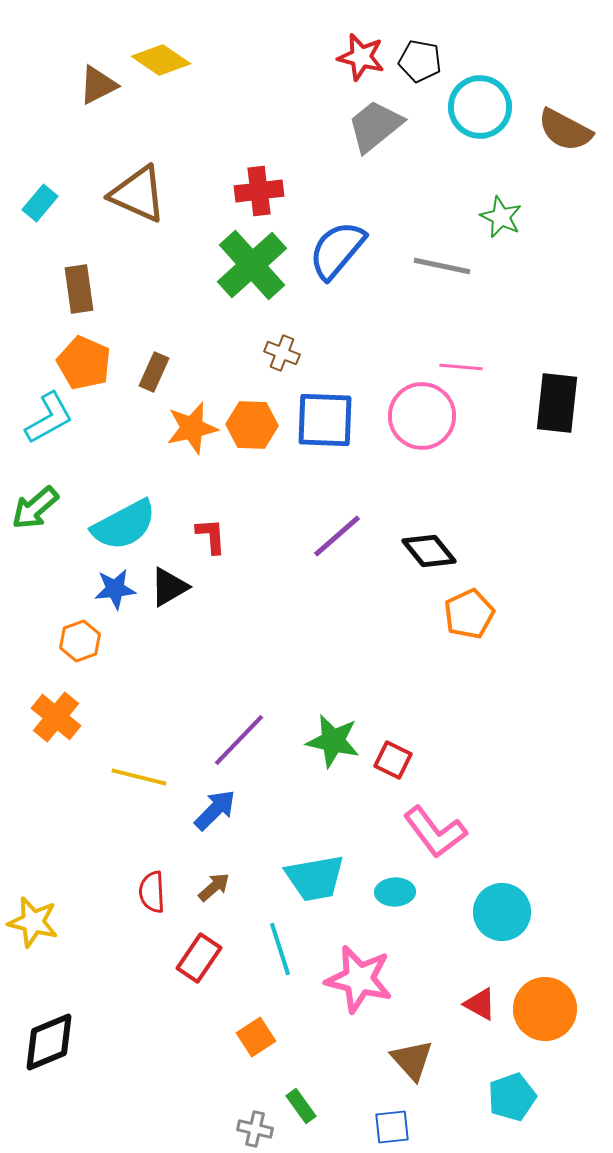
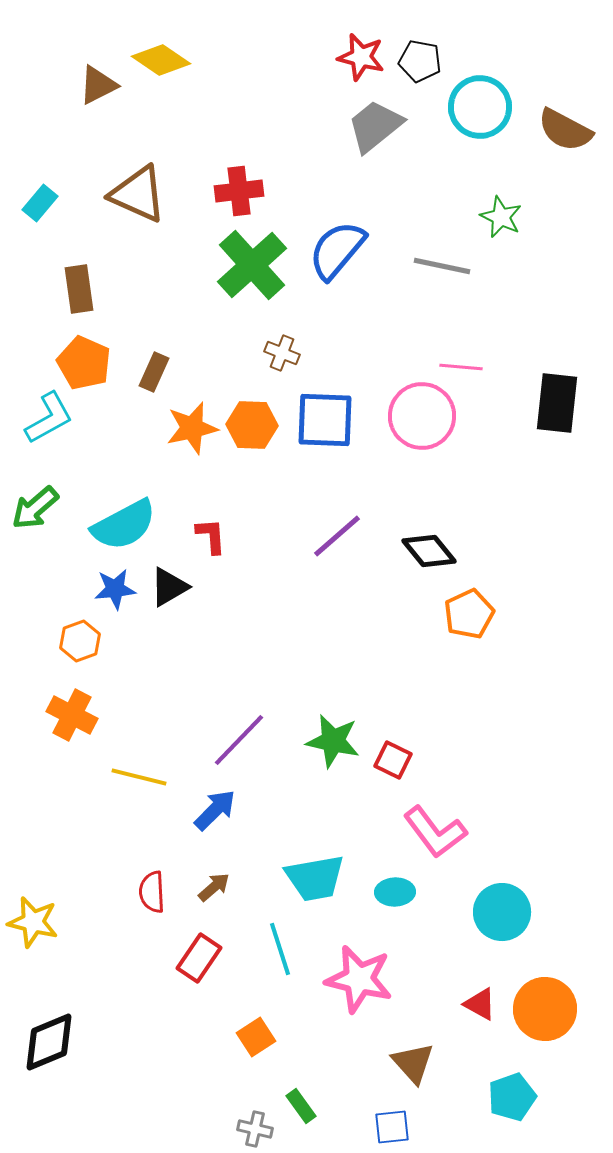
red cross at (259, 191): moved 20 px left
orange cross at (56, 717): moved 16 px right, 2 px up; rotated 12 degrees counterclockwise
brown triangle at (412, 1060): moved 1 px right, 3 px down
